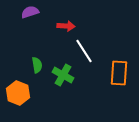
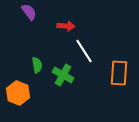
purple semicircle: moved 1 px left; rotated 72 degrees clockwise
